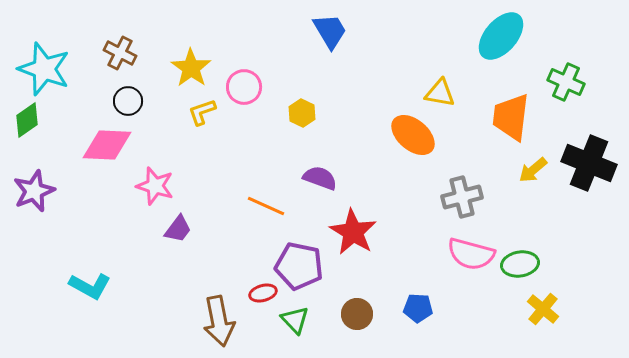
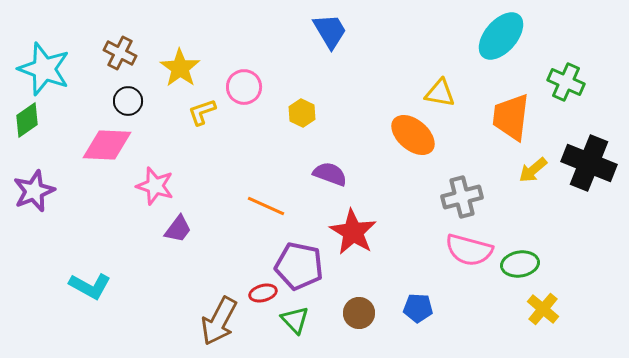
yellow star: moved 11 px left
purple semicircle: moved 10 px right, 4 px up
pink semicircle: moved 2 px left, 4 px up
brown circle: moved 2 px right, 1 px up
brown arrow: rotated 39 degrees clockwise
